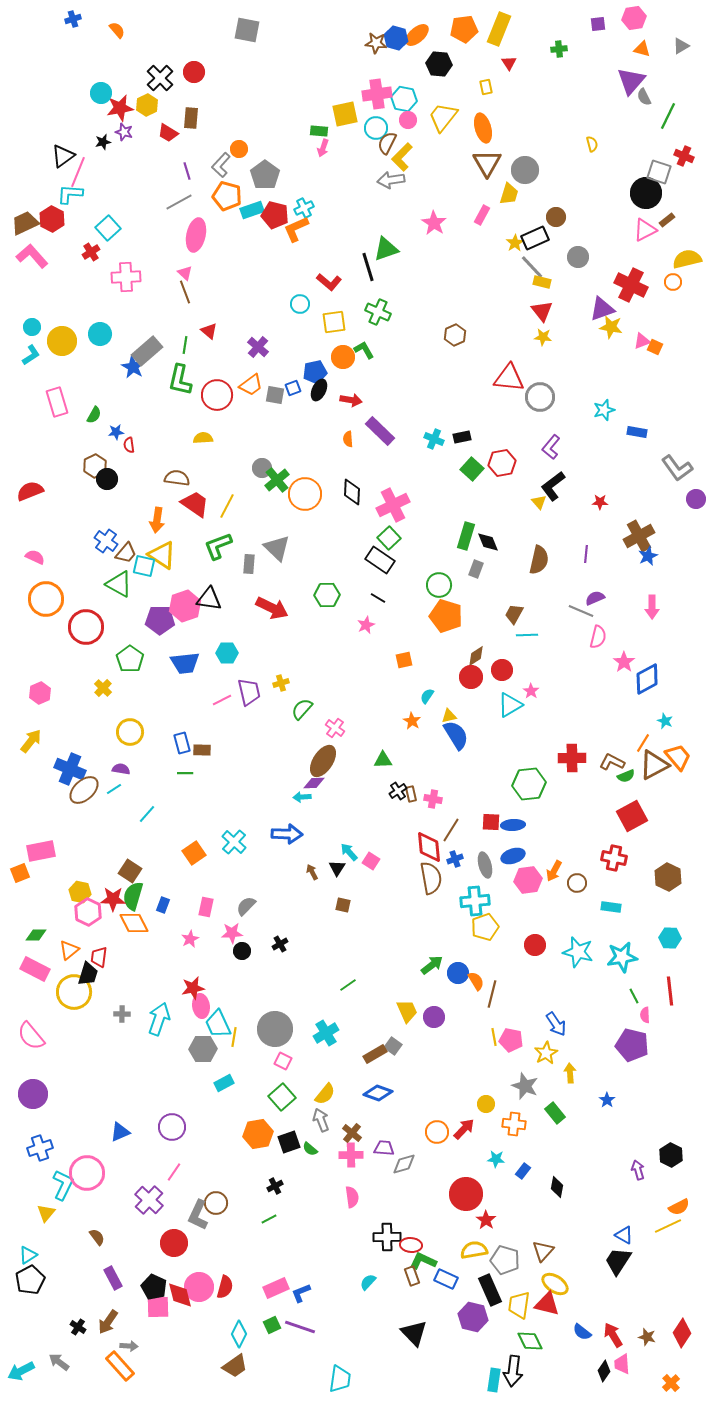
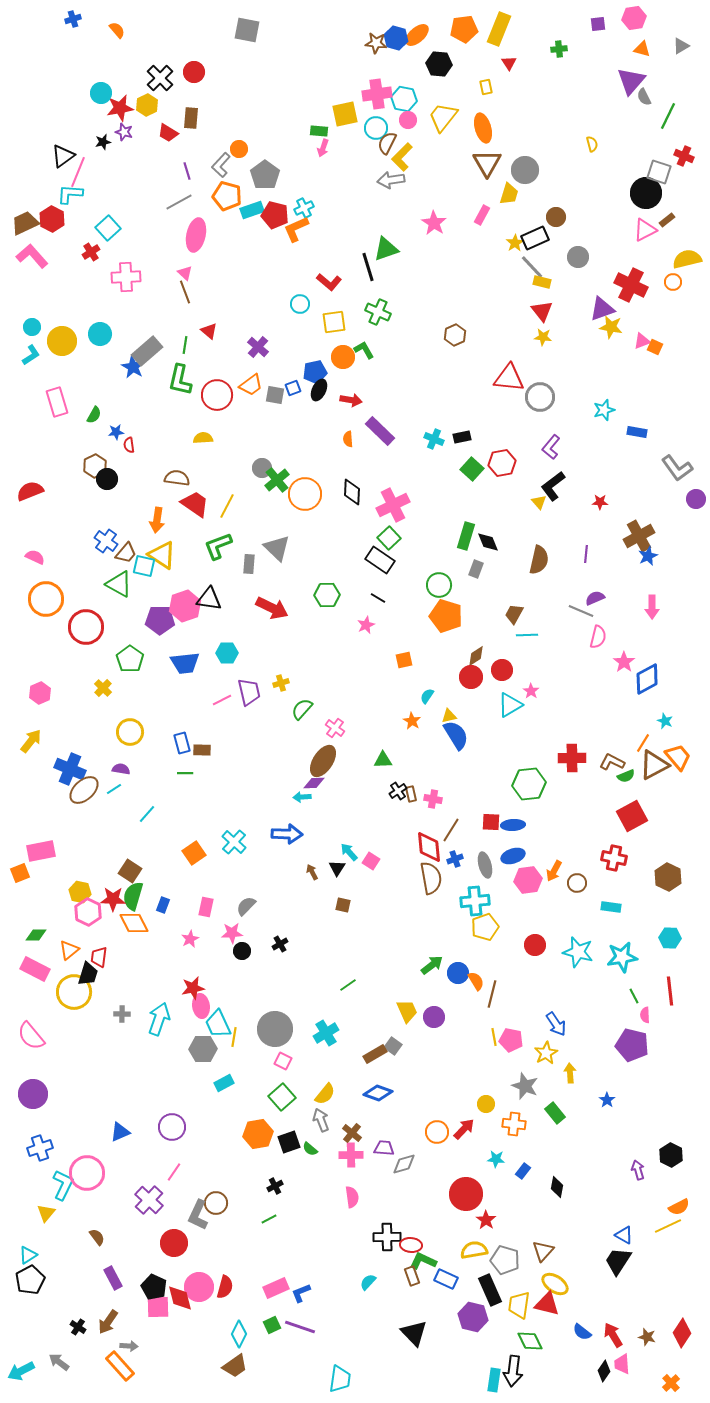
red diamond at (180, 1295): moved 3 px down
